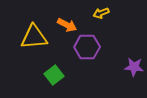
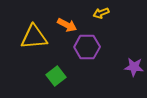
green square: moved 2 px right, 1 px down
